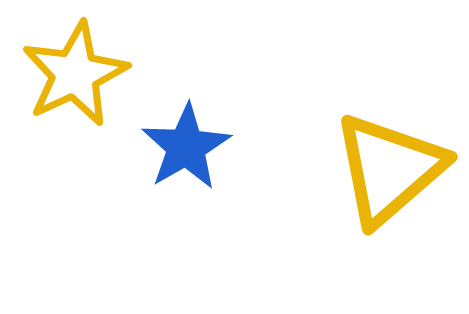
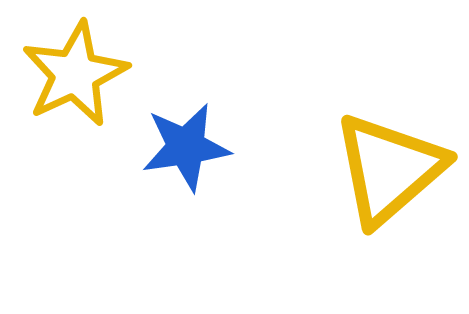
blue star: rotated 22 degrees clockwise
